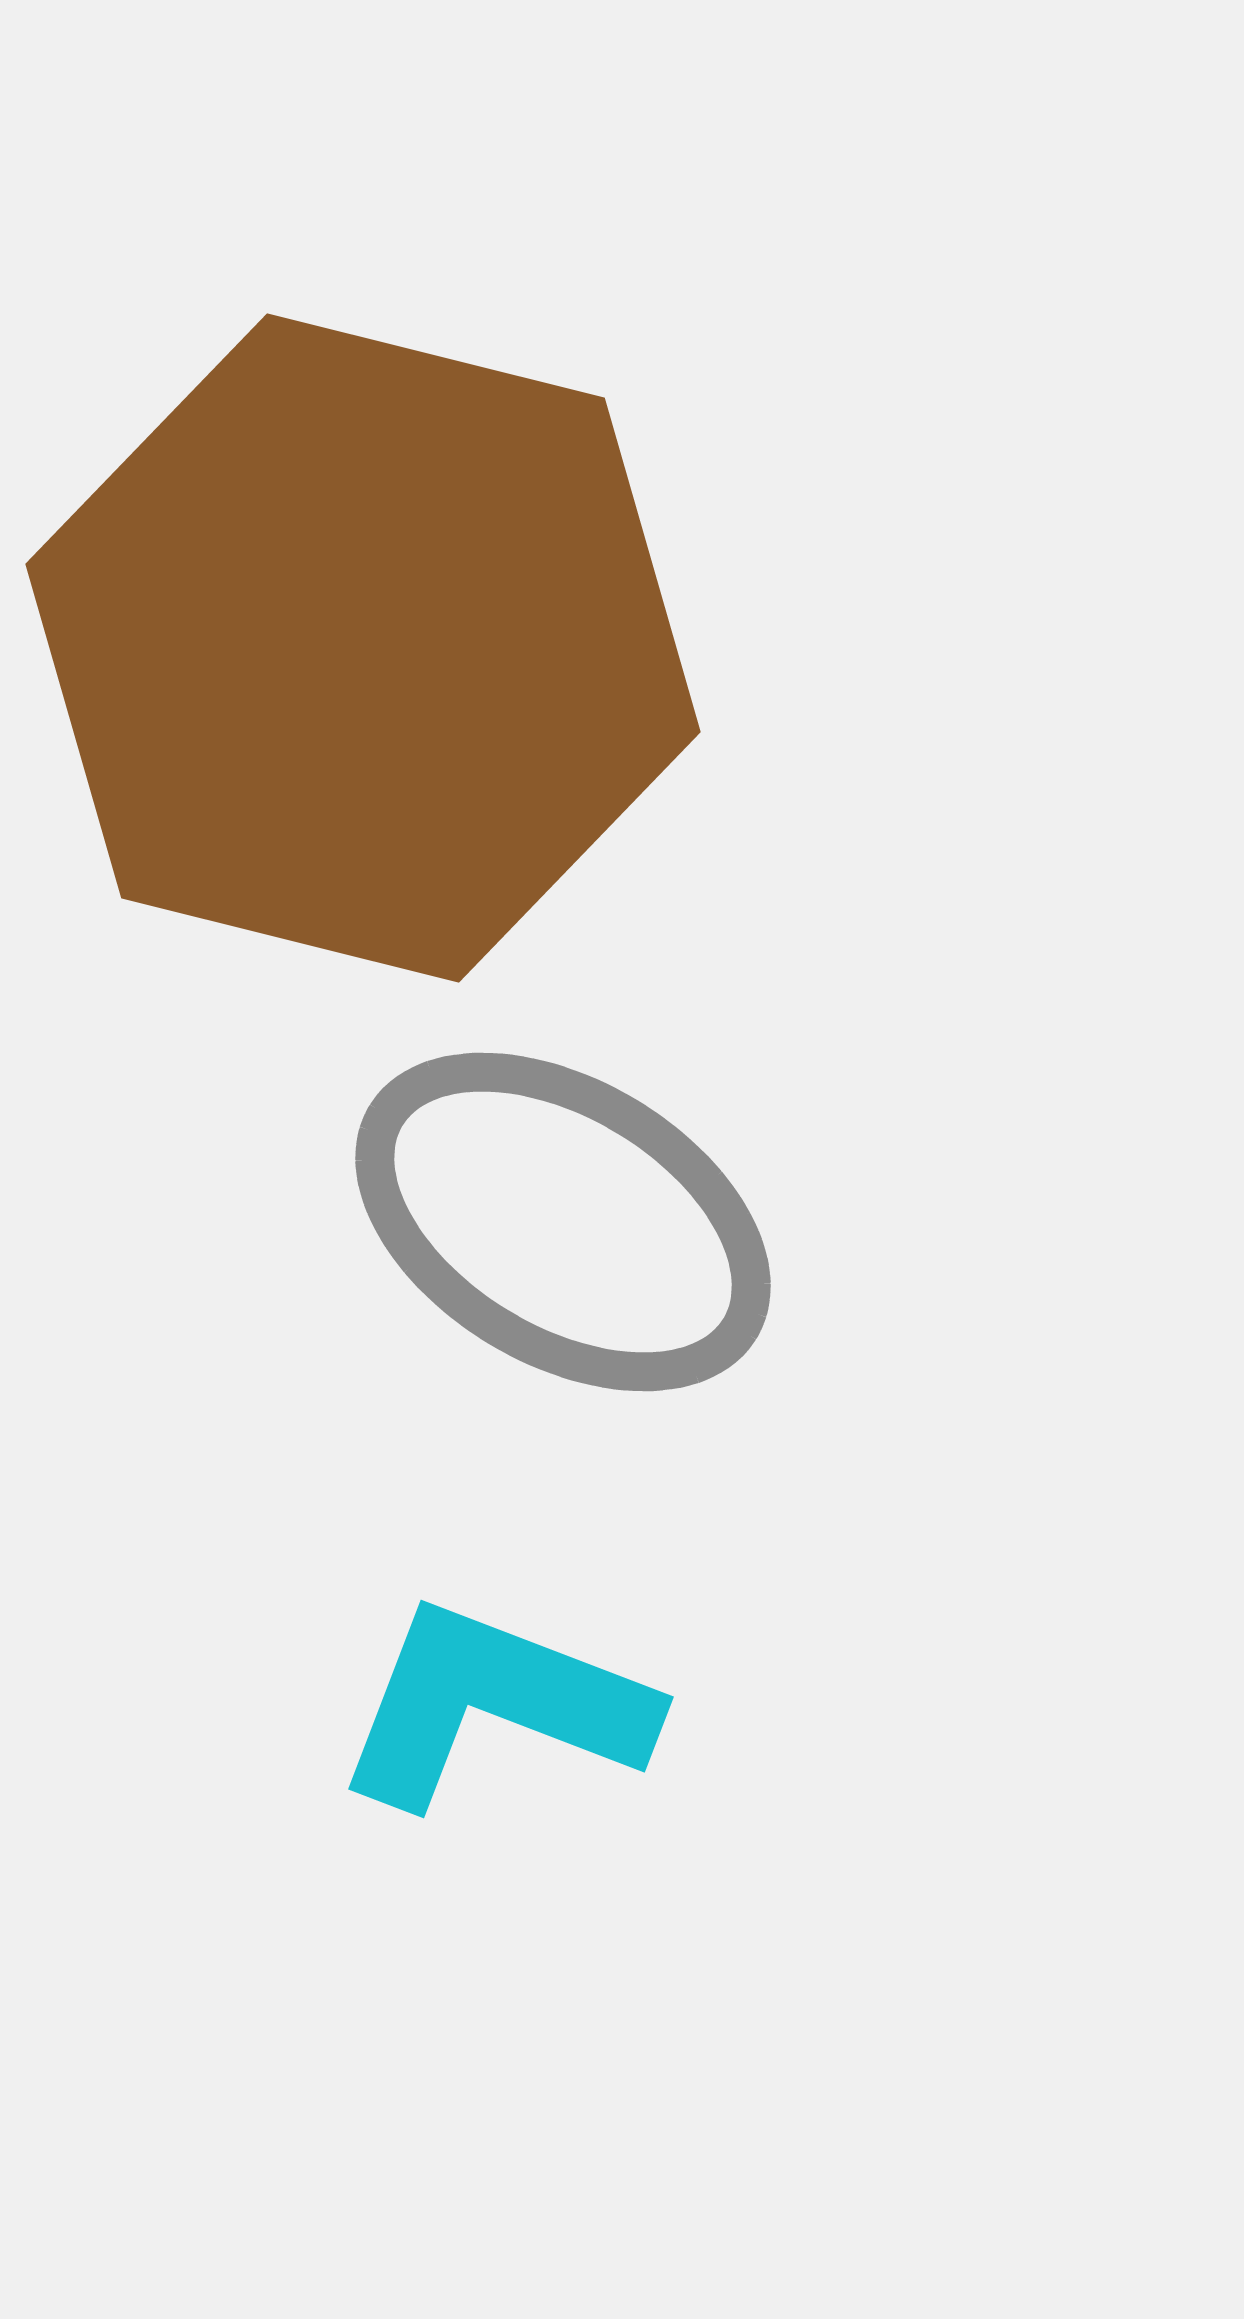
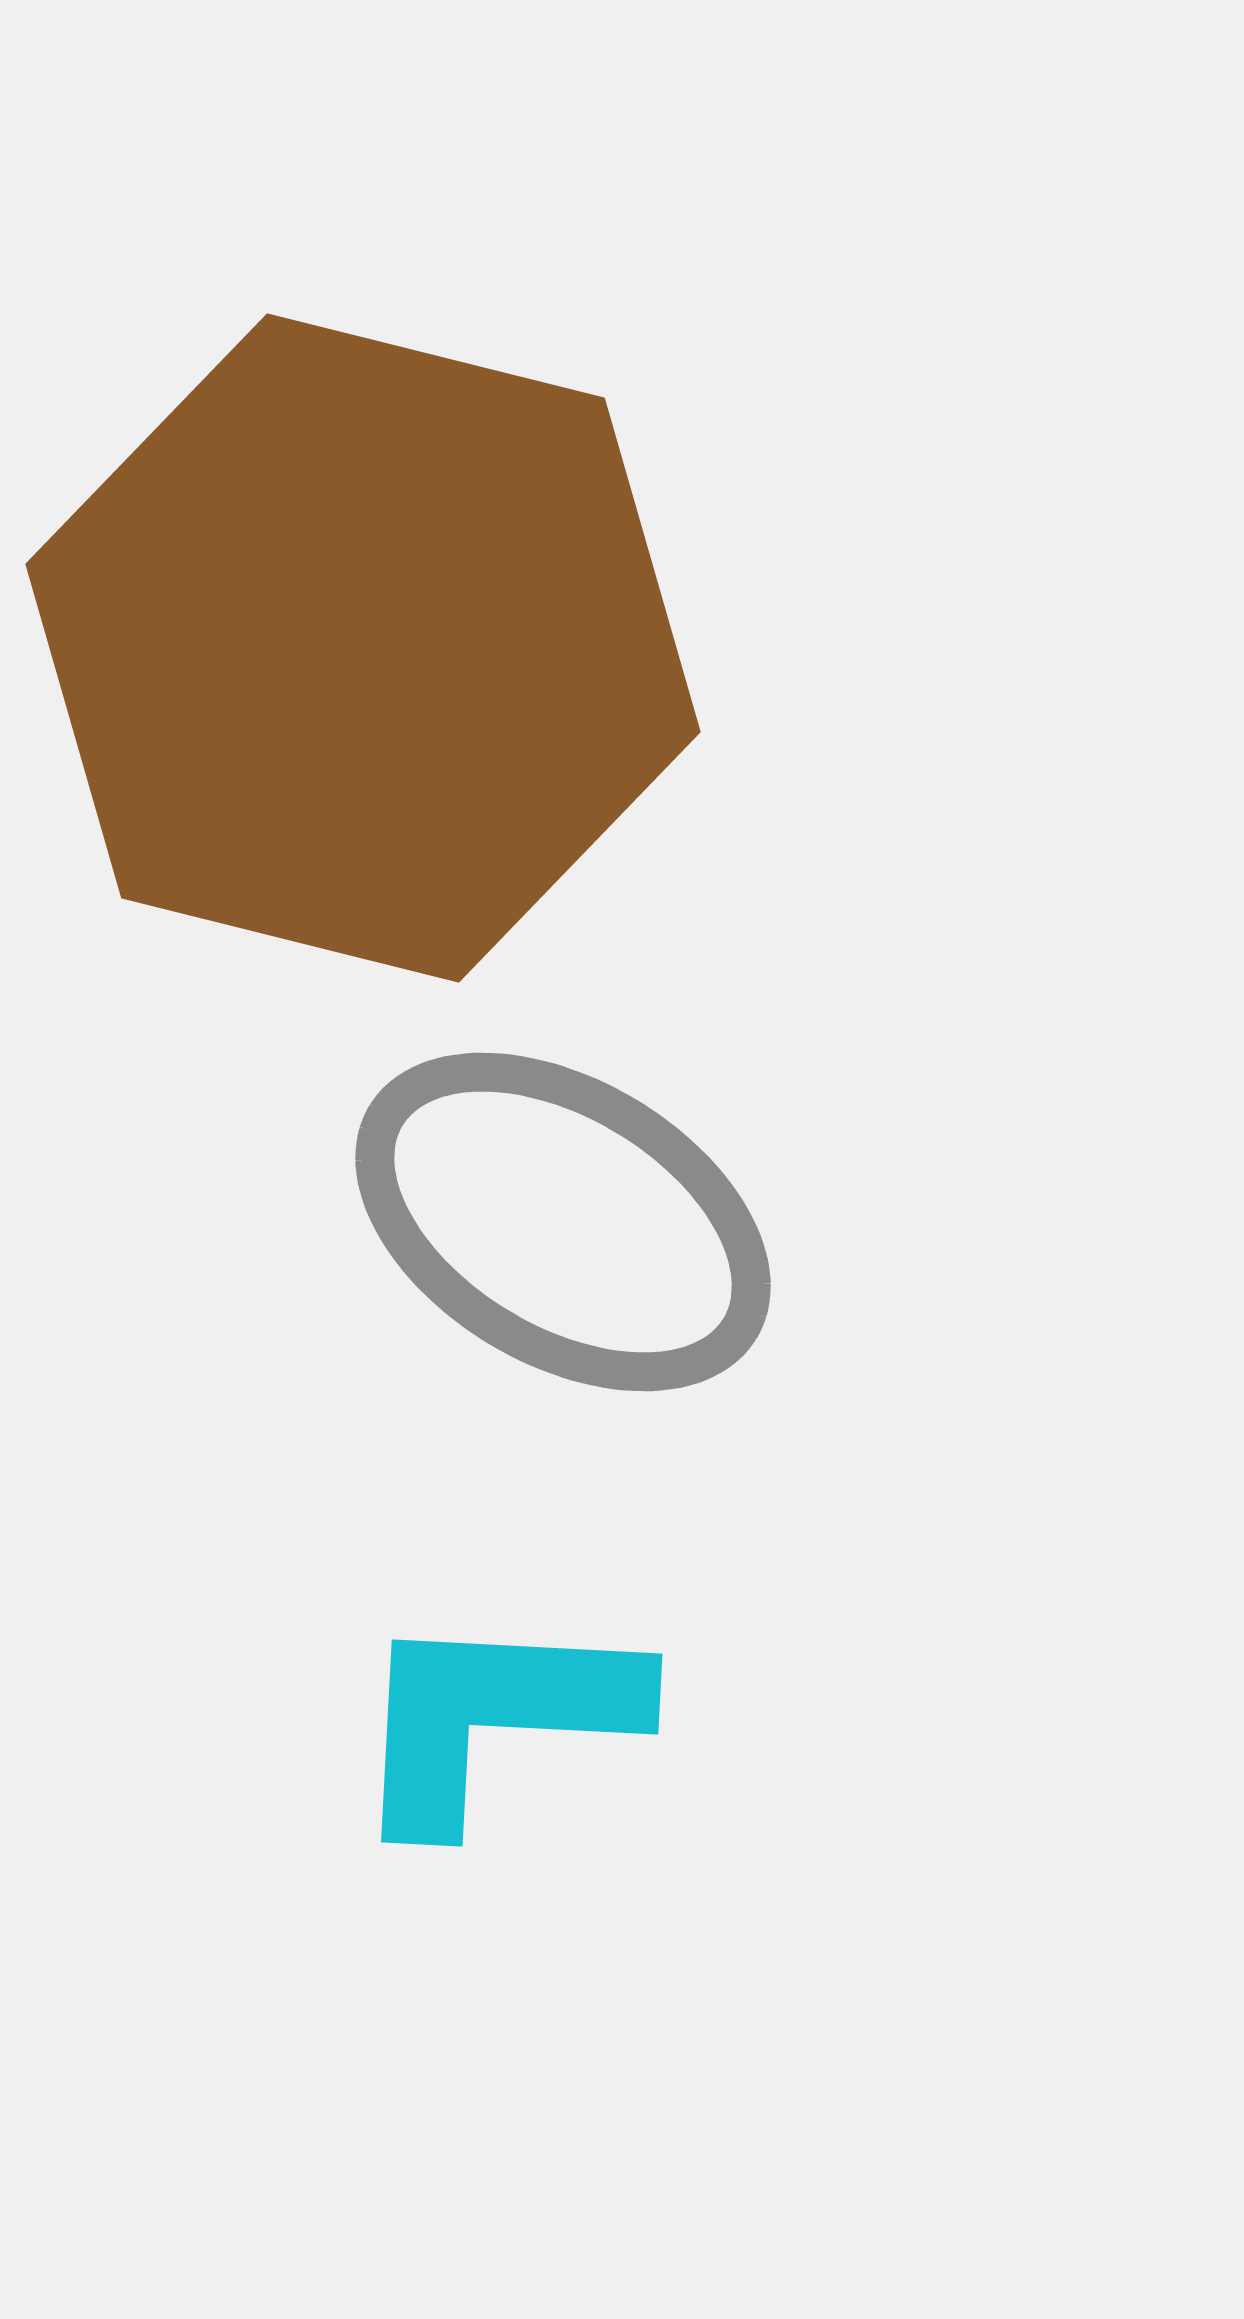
cyan L-shape: moved 12 px down; rotated 18 degrees counterclockwise
